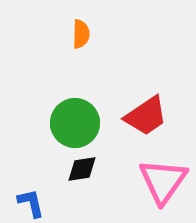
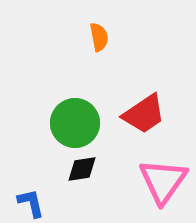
orange semicircle: moved 18 px right, 3 px down; rotated 12 degrees counterclockwise
red trapezoid: moved 2 px left, 2 px up
